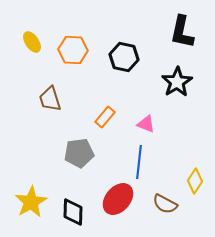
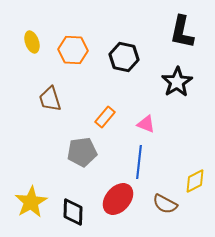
yellow ellipse: rotated 15 degrees clockwise
gray pentagon: moved 3 px right, 1 px up
yellow diamond: rotated 30 degrees clockwise
